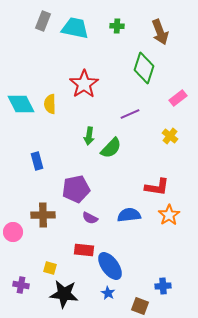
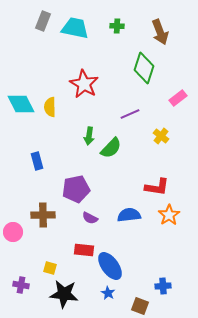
red star: rotated 8 degrees counterclockwise
yellow semicircle: moved 3 px down
yellow cross: moved 9 px left
